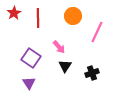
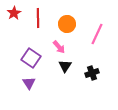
orange circle: moved 6 px left, 8 px down
pink line: moved 2 px down
